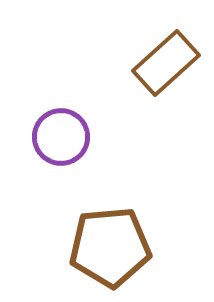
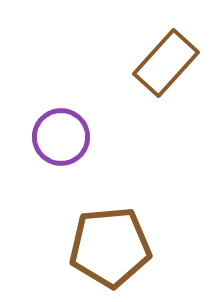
brown rectangle: rotated 6 degrees counterclockwise
